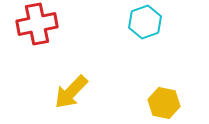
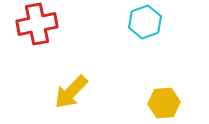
yellow hexagon: rotated 16 degrees counterclockwise
